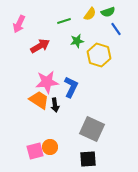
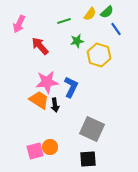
green semicircle: moved 1 px left; rotated 24 degrees counterclockwise
red arrow: rotated 102 degrees counterclockwise
